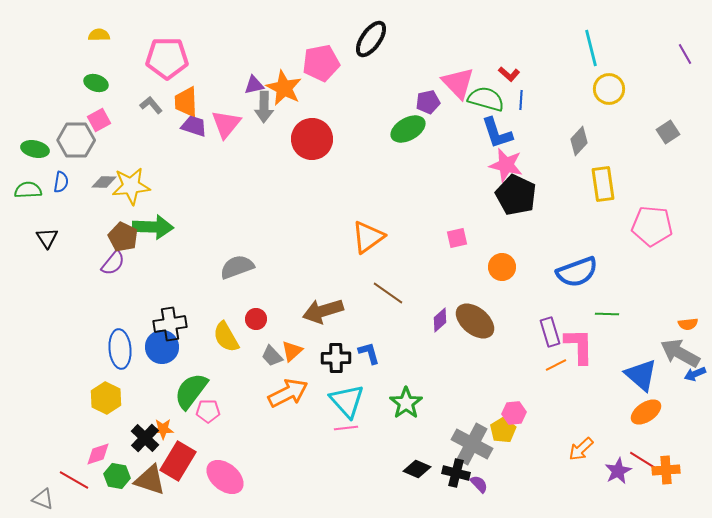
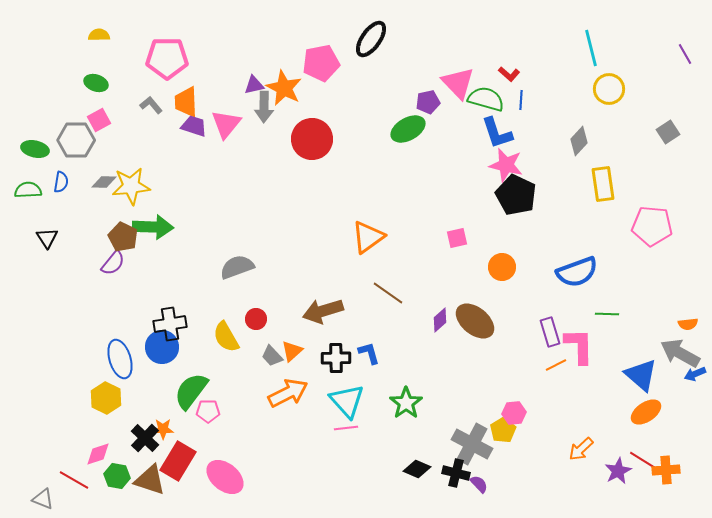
blue ellipse at (120, 349): moved 10 px down; rotated 12 degrees counterclockwise
